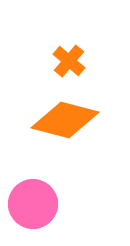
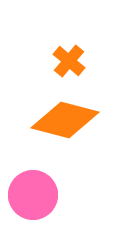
pink circle: moved 9 px up
